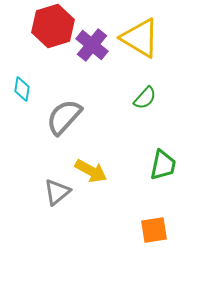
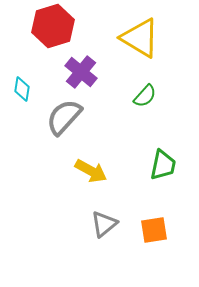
purple cross: moved 11 px left, 27 px down
green semicircle: moved 2 px up
gray triangle: moved 47 px right, 32 px down
